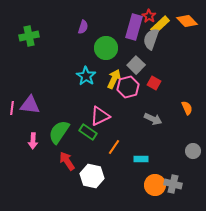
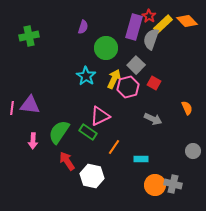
yellow rectangle: moved 3 px right, 1 px up
